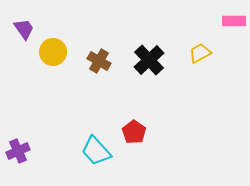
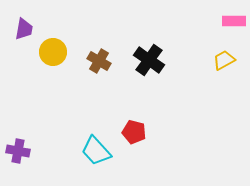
purple trapezoid: rotated 45 degrees clockwise
yellow trapezoid: moved 24 px right, 7 px down
black cross: rotated 12 degrees counterclockwise
red pentagon: rotated 20 degrees counterclockwise
purple cross: rotated 35 degrees clockwise
